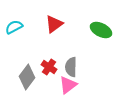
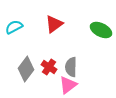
gray diamond: moved 1 px left, 8 px up
